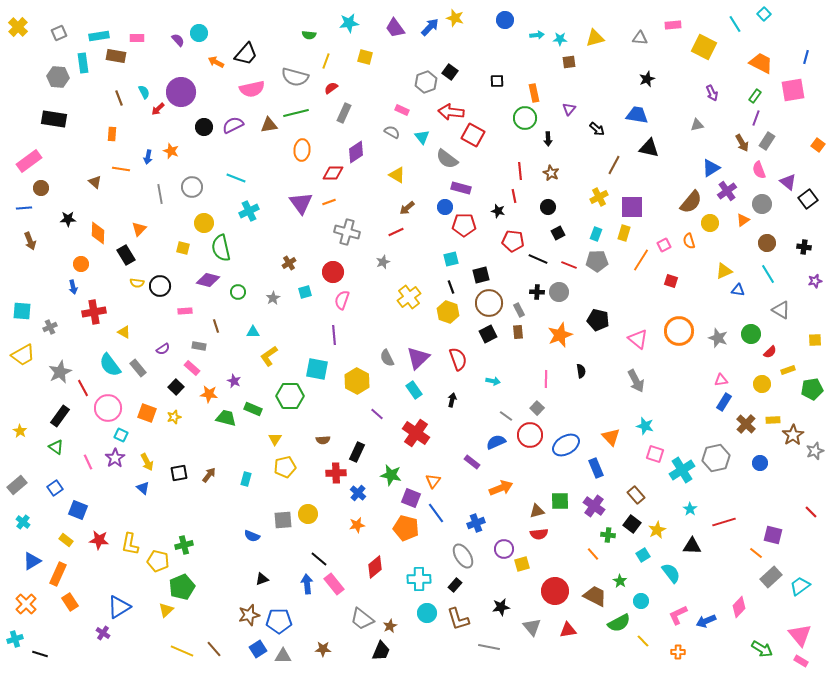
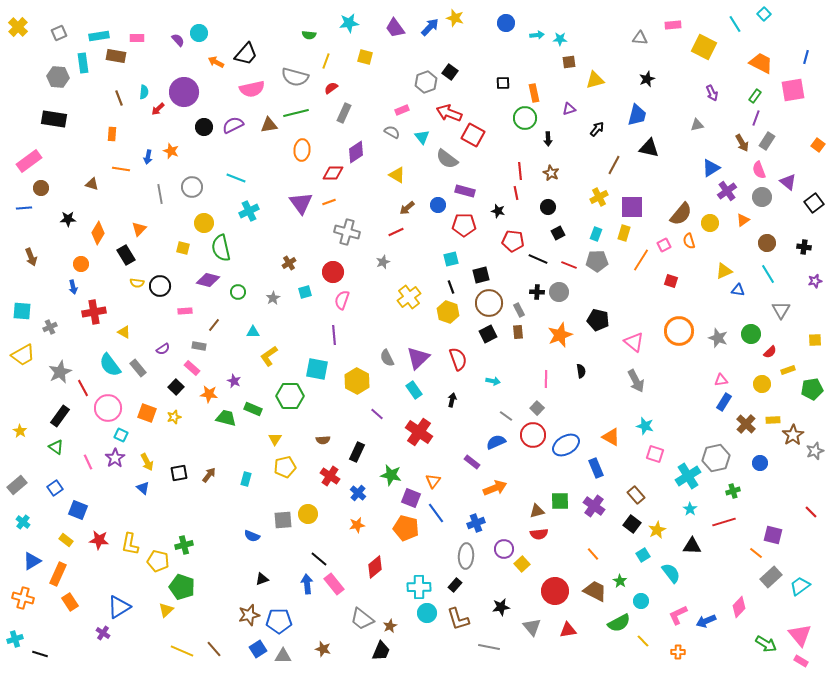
blue circle at (505, 20): moved 1 px right, 3 px down
yellow triangle at (595, 38): moved 42 px down
black square at (497, 81): moved 6 px right, 2 px down
cyan semicircle at (144, 92): rotated 32 degrees clockwise
purple circle at (181, 92): moved 3 px right
purple triangle at (569, 109): rotated 32 degrees clockwise
pink rectangle at (402, 110): rotated 48 degrees counterclockwise
red arrow at (451, 112): moved 2 px left, 1 px down; rotated 15 degrees clockwise
blue trapezoid at (637, 115): rotated 95 degrees clockwise
black arrow at (597, 129): rotated 91 degrees counterclockwise
brown triangle at (95, 182): moved 3 px left, 2 px down; rotated 24 degrees counterclockwise
purple rectangle at (461, 188): moved 4 px right, 3 px down
red line at (514, 196): moved 2 px right, 3 px up
black square at (808, 199): moved 6 px right, 4 px down
brown semicircle at (691, 202): moved 10 px left, 12 px down
gray circle at (762, 204): moved 7 px up
blue circle at (445, 207): moved 7 px left, 2 px up
orange diamond at (98, 233): rotated 30 degrees clockwise
brown arrow at (30, 241): moved 1 px right, 16 px down
gray triangle at (781, 310): rotated 30 degrees clockwise
brown line at (216, 326): moved 2 px left, 1 px up; rotated 56 degrees clockwise
pink triangle at (638, 339): moved 4 px left, 3 px down
red cross at (416, 433): moved 3 px right, 1 px up
red circle at (530, 435): moved 3 px right
orange triangle at (611, 437): rotated 18 degrees counterclockwise
cyan cross at (682, 470): moved 6 px right, 6 px down
red cross at (336, 473): moved 6 px left, 3 px down; rotated 36 degrees clockwise
orange arrow at (501, 488): moved 6 px left
green cross at (608, 535): moved 125 px right, 44 px up; rotated 24 degrees counterclockwise
gray ellipse at (463, 556): moved 3 px right; rotated 35 degrees clockwise
yellow square at (522, 564): rotated 28 degrees counterclockwise
cyan cross at (419, 579): moved 8 px down
green pentagon at (182, 587): rotated 30 degrees counterclockwise
brown trapezoid at (595, 596): moved 5 px up
orange cross at (26, 604): moved 3 px left, 6 px up; rotated 30 degrees counterclockwise
brown star at (323, 649): rotated 14 degrees clockwise
green arrow at (762, 649): moved 4 px right, 5 px up
